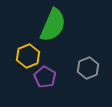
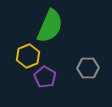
green semicircle: moved 3 px left, 1 px down
gray hexagon: rotated 20 degrees clockwise
